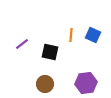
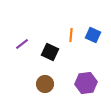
black square: rotated 12 degrees clockwise
